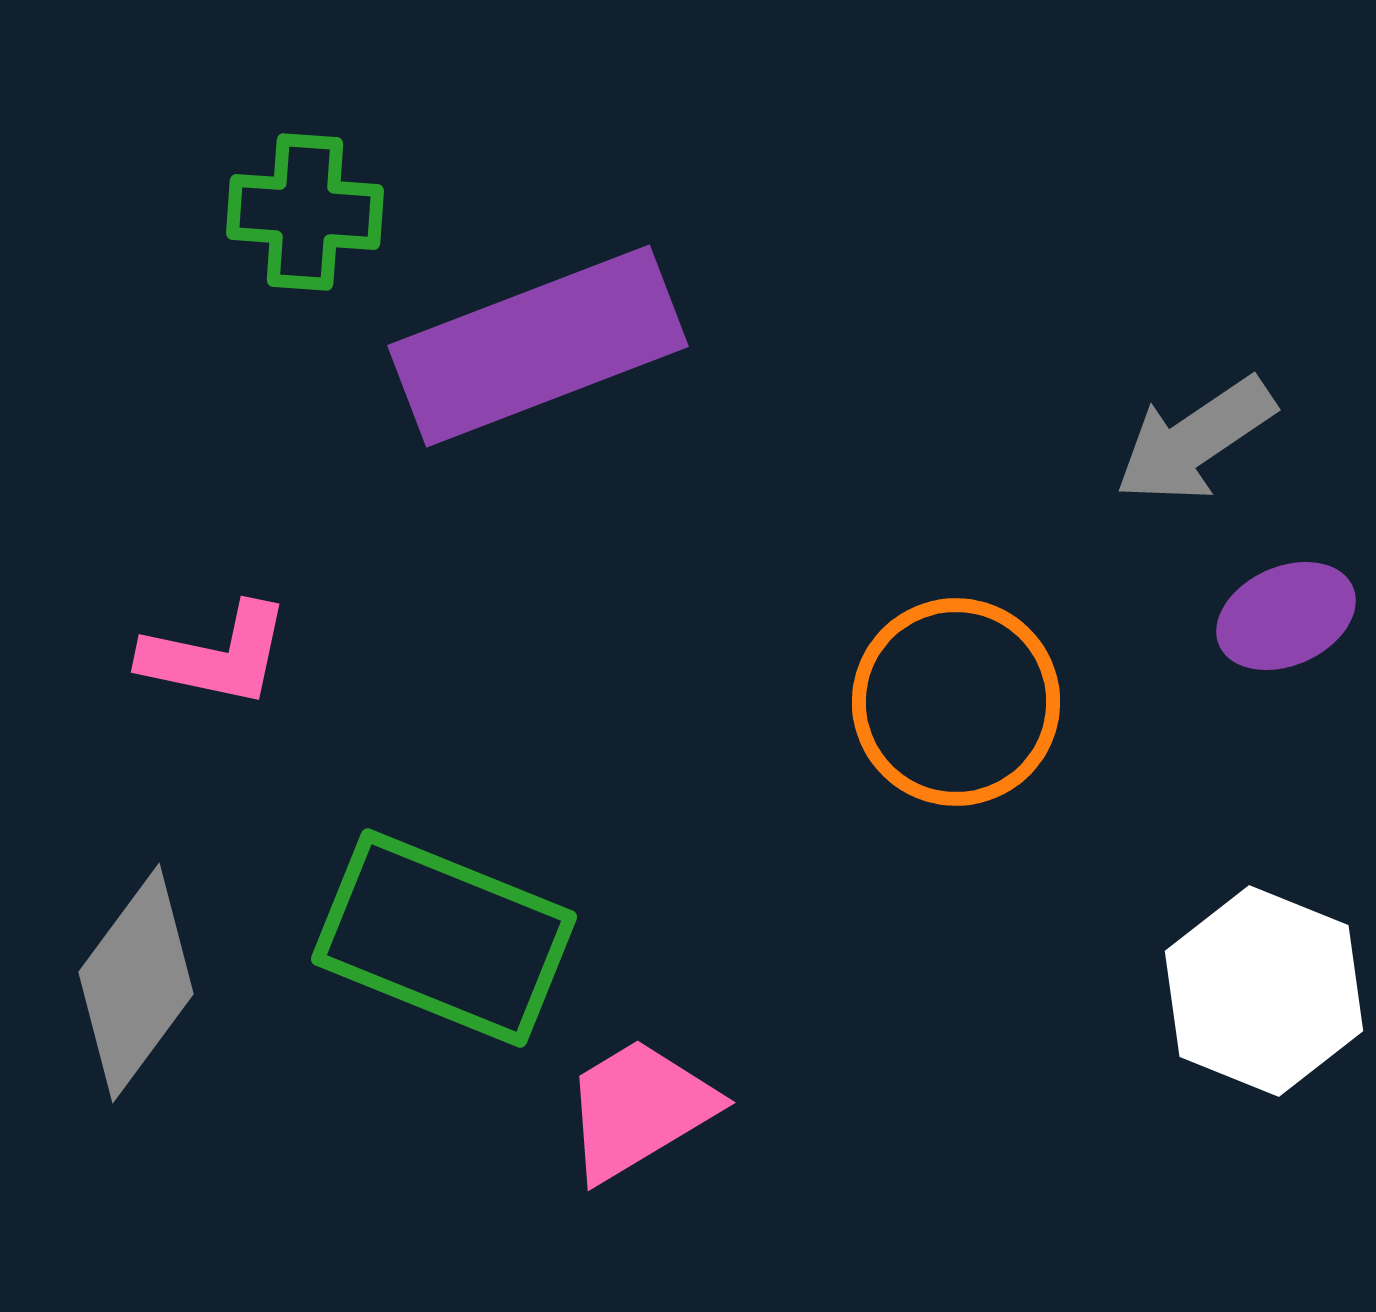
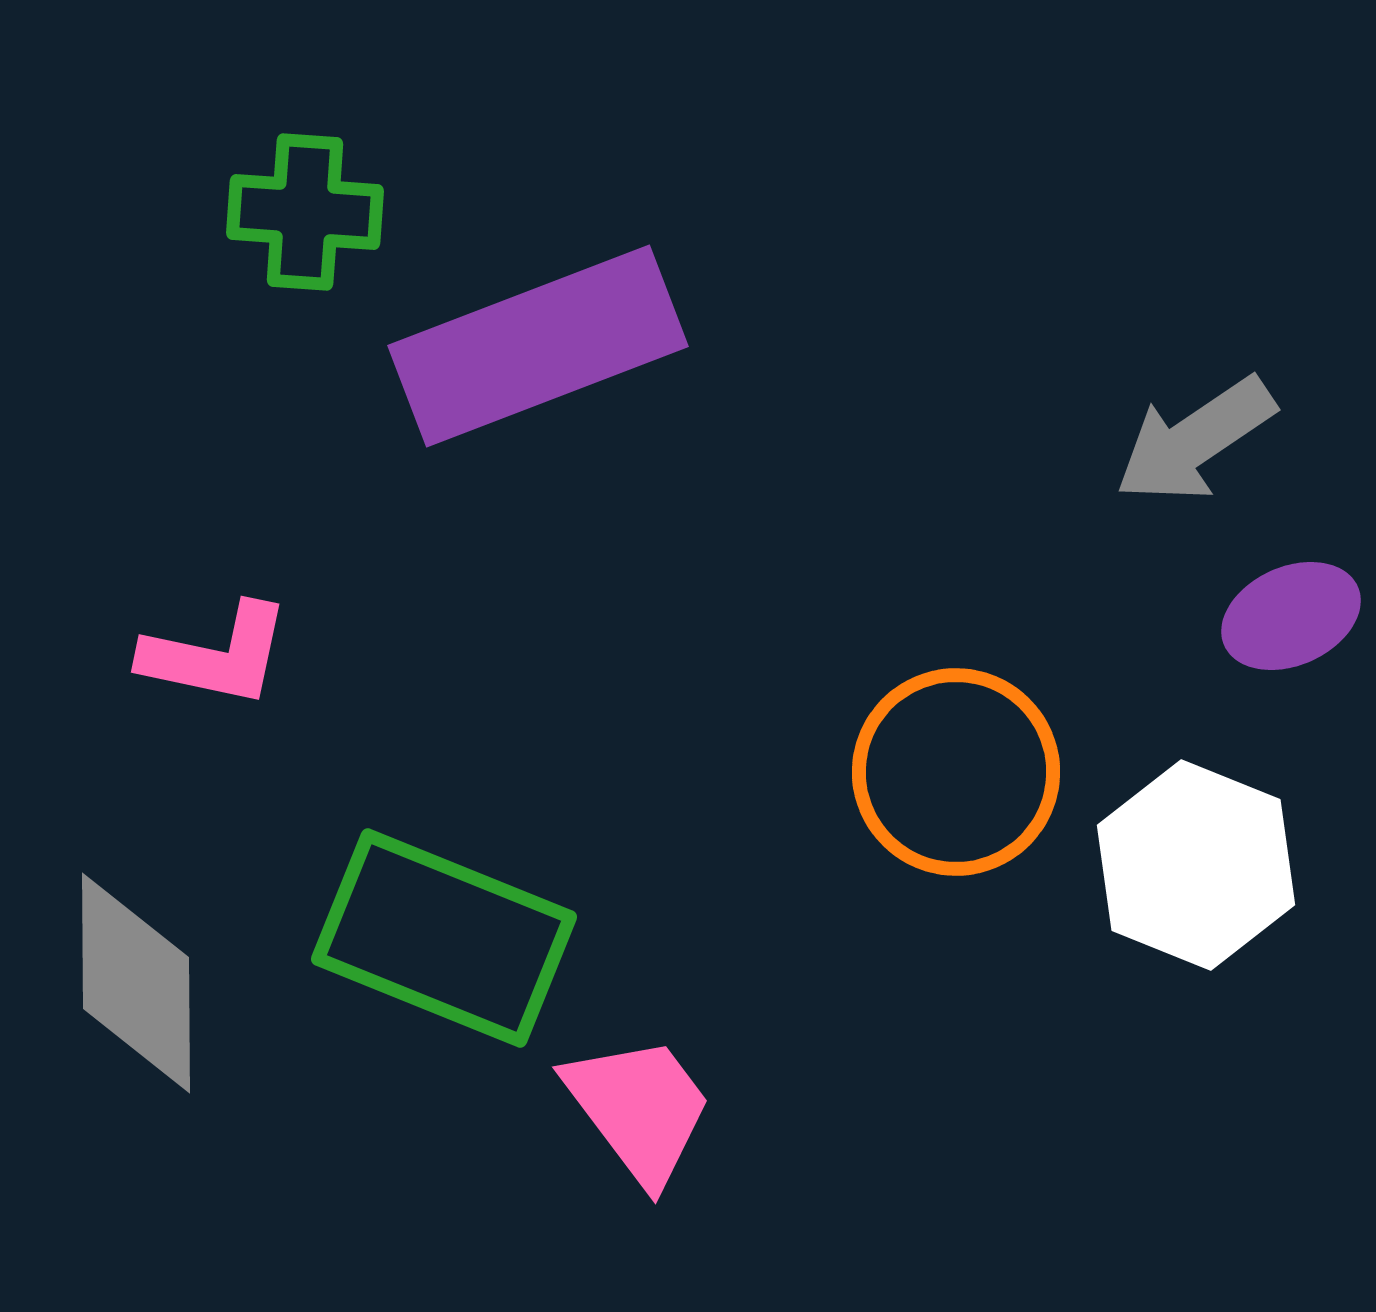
purple ellipse: moved 5 px right
orange circle: moved 70 px down
gray diamond: rotated 37 degrees counterclockwise
white hexagon: moved 68 px left, 126 px up
pink trapezoid: rotated 84 degrees clockwise
